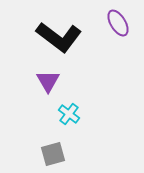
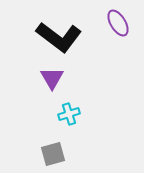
purple triangle: moved 4 px right, 3 px up
cyan cross: rotated 35 degrees clockwise
